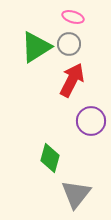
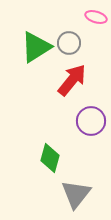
pink ellipse: moved 23 px right
gray circle: moved 1 px up
red arrow: rotated 12 degrees clockwise
